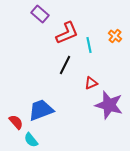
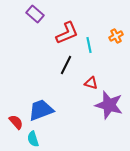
purple rectangle: moved 5 px left
orange cross: moved 1 px right; rotated 24 degrees clockwise
black line: moved 1 px right
red triangle: rotated 40 degrees clockwise
cyan semicircle: moved 2 px right, 1 px up; rotated 21 degrees clockwise
